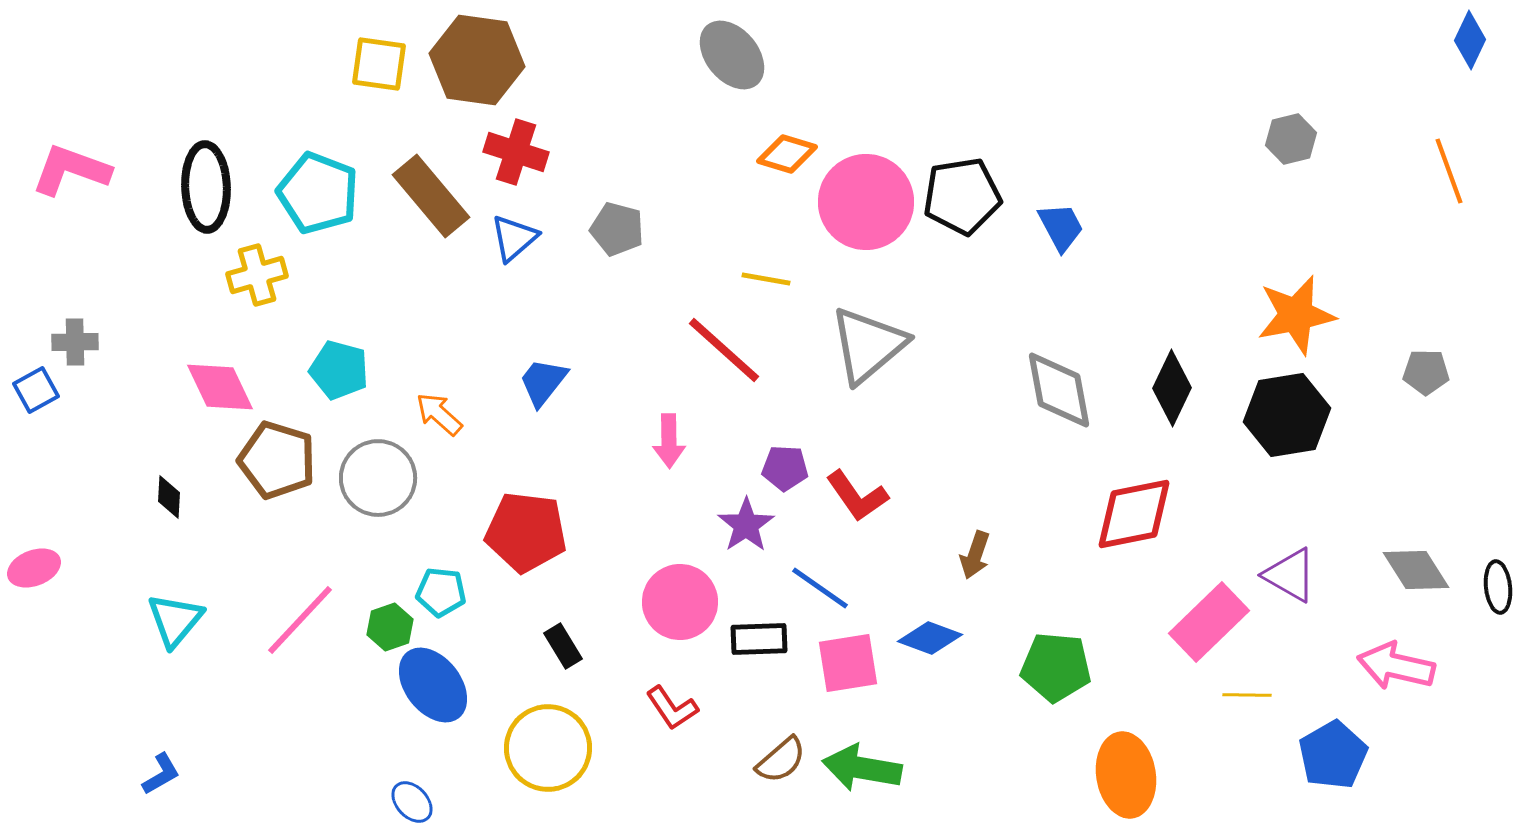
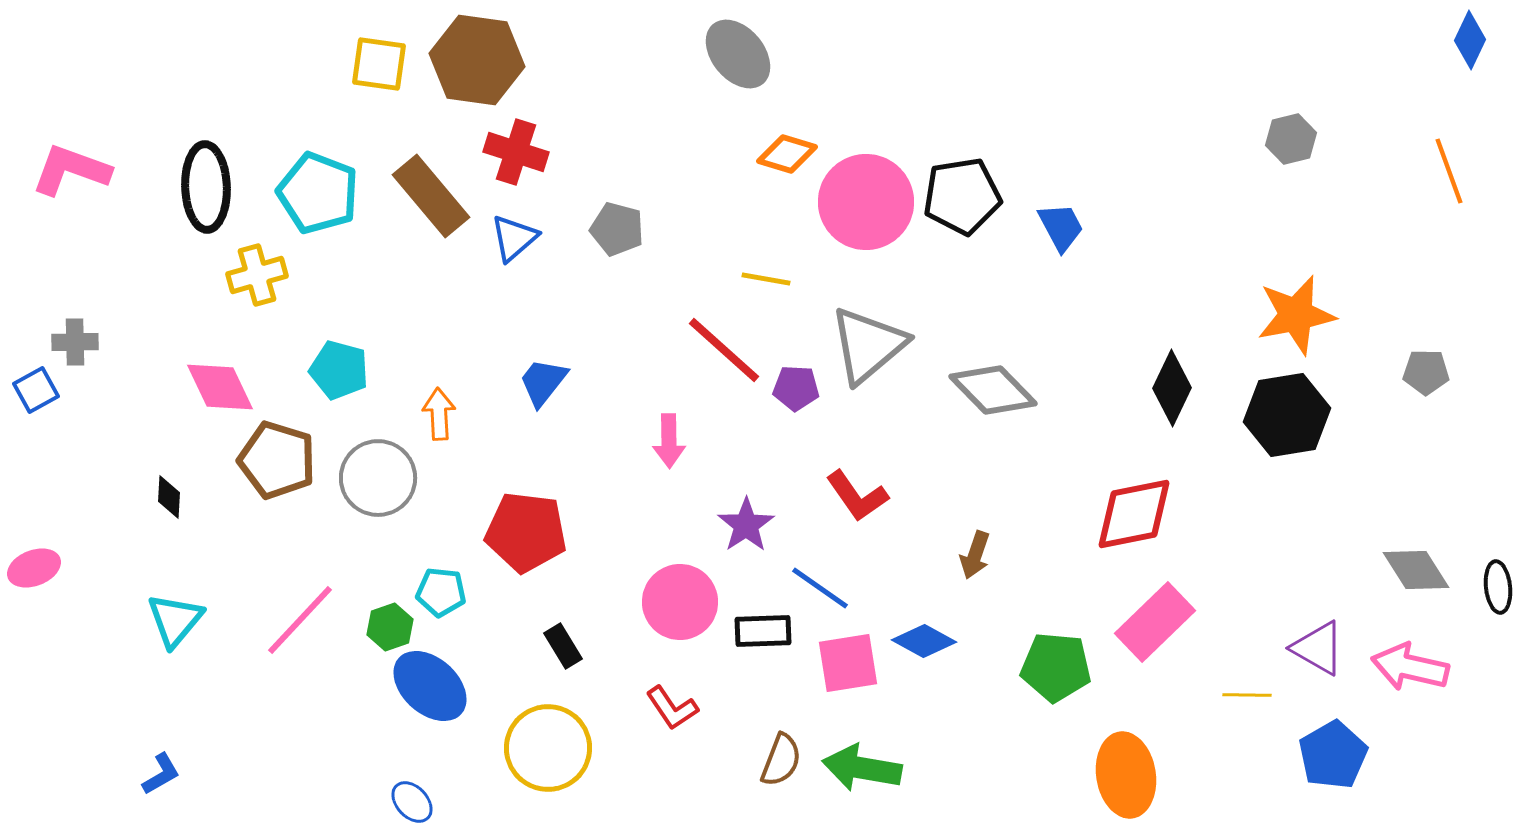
gray ellipse at (732, 55): moved 6 px right, 1 px up
gray diamond at (1059, 390): moved 66 px left; rotated 34 degrees counterclockwise
orange arrow at (439, 414): rotated 45 degrees clockwise
purple pentagon at (785, 468): moved 11 px right, 80 px up
purple triangle at (1290, 575): moved 28 px right, 73 px down
pink rectangle at (1209, 622): moved 54 px left
blue diamond at (930, 638): moved 6 px left, 3 px down; rotated 8 degrees clockwise
black rectangle at (759, 639): moved 4 px right, 8 px up
pink arrow at (1396, 666): moved 14 px right, 1 px down
blue ellipse at (433, 685): moved 3 px left, 1 px down; rotated 10 degrees counterclockwise
brown semicircle at (781, 760): rotated 28 degrees counterclockwise
